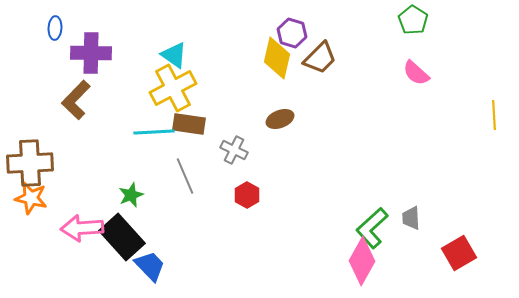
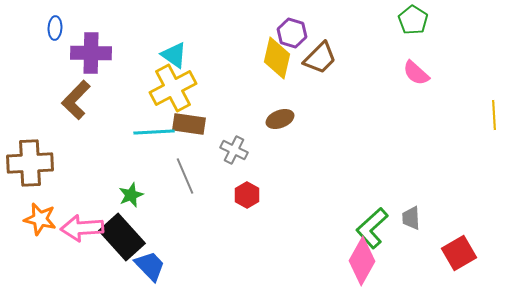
orange star: moved 9 px right, 21 px down
